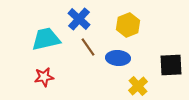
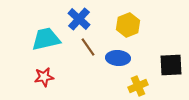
yellow cross: rotated 18 degrees clockwise
